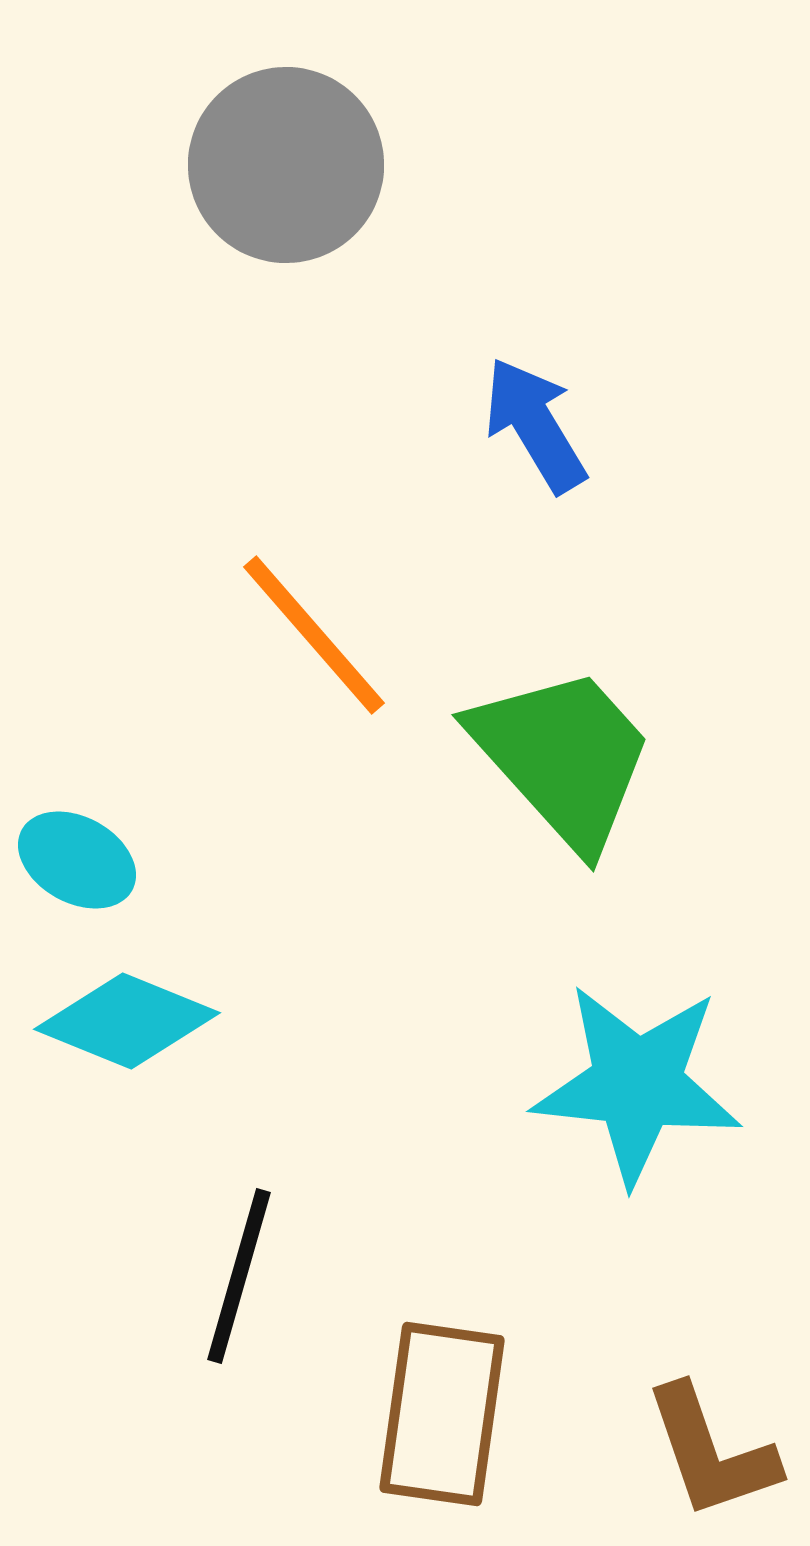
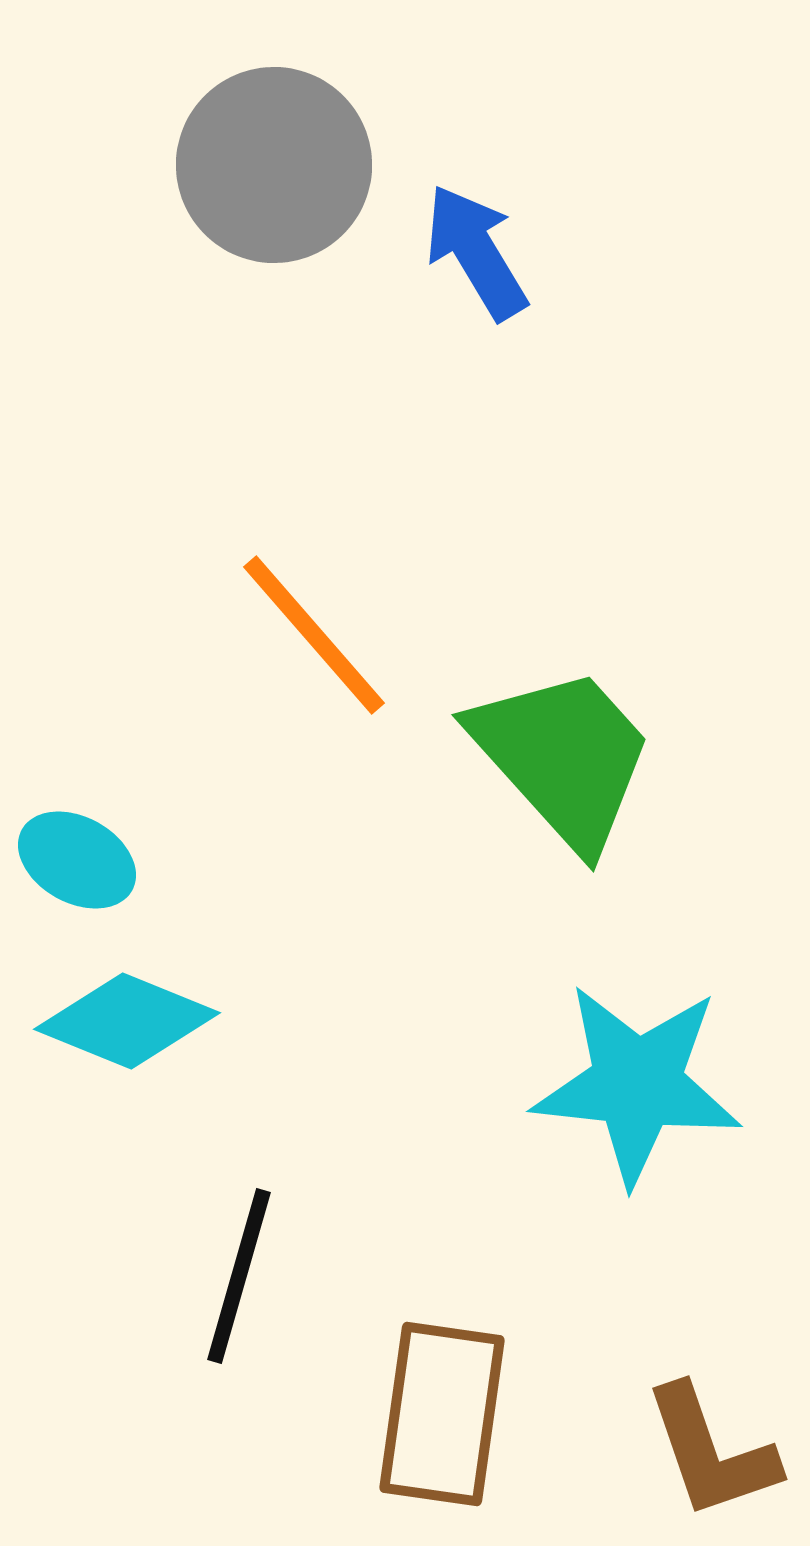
gray circle: moved 12 px left
blue arrow: moved 59 px left, 173 px up
